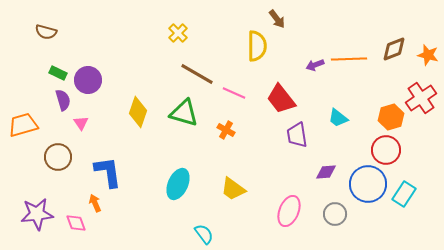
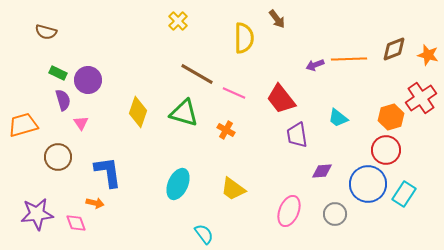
yellow cross: moved 12 px up
yellow semicircle: moved 13 px left, 8 px up
purple diamond: moved 4 px left, 1 px up
orange arrow: rotated 126 degrees clockwise
